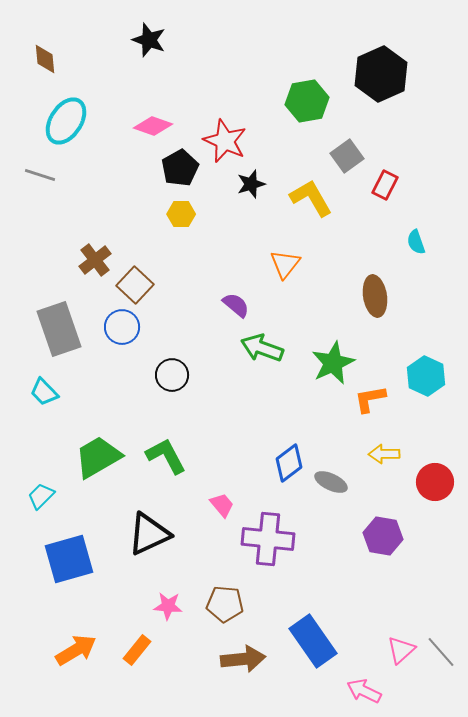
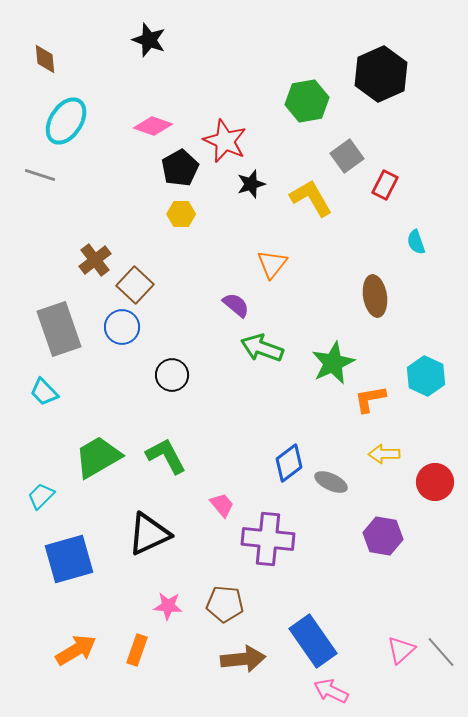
orange triangle at (285, 264): moved 13 px left
orange rectangle at (137, 650): rotated 20 degrees counterclockwise
pink arrow at (364, 691): moved 33 px left
